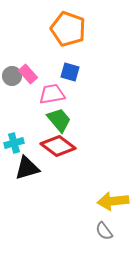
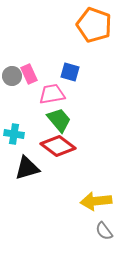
orange pentagon: moved 26 px right, 4 px up
pink rectangle: moved 1 px right; rotated 18 degrees clockwise
cyan cross: moved 9 px up; rotated 24 degrees clockwise
yellow arrow: moved 17 px left
